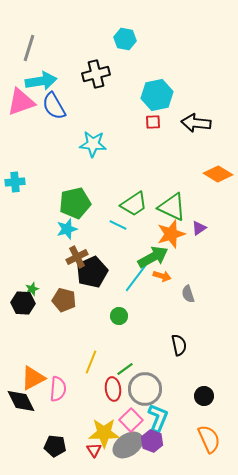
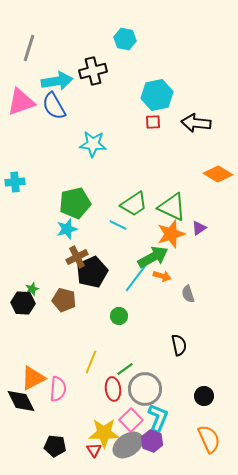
black cross at (96, 74): moved 3 px left, 3 px up
cyan arrow at (41, 81): moved 16 px right
